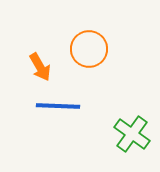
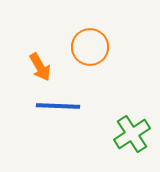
orange circle: moved 1 px right, 2 px up
green cross: rotated 21 degrees clockwise
